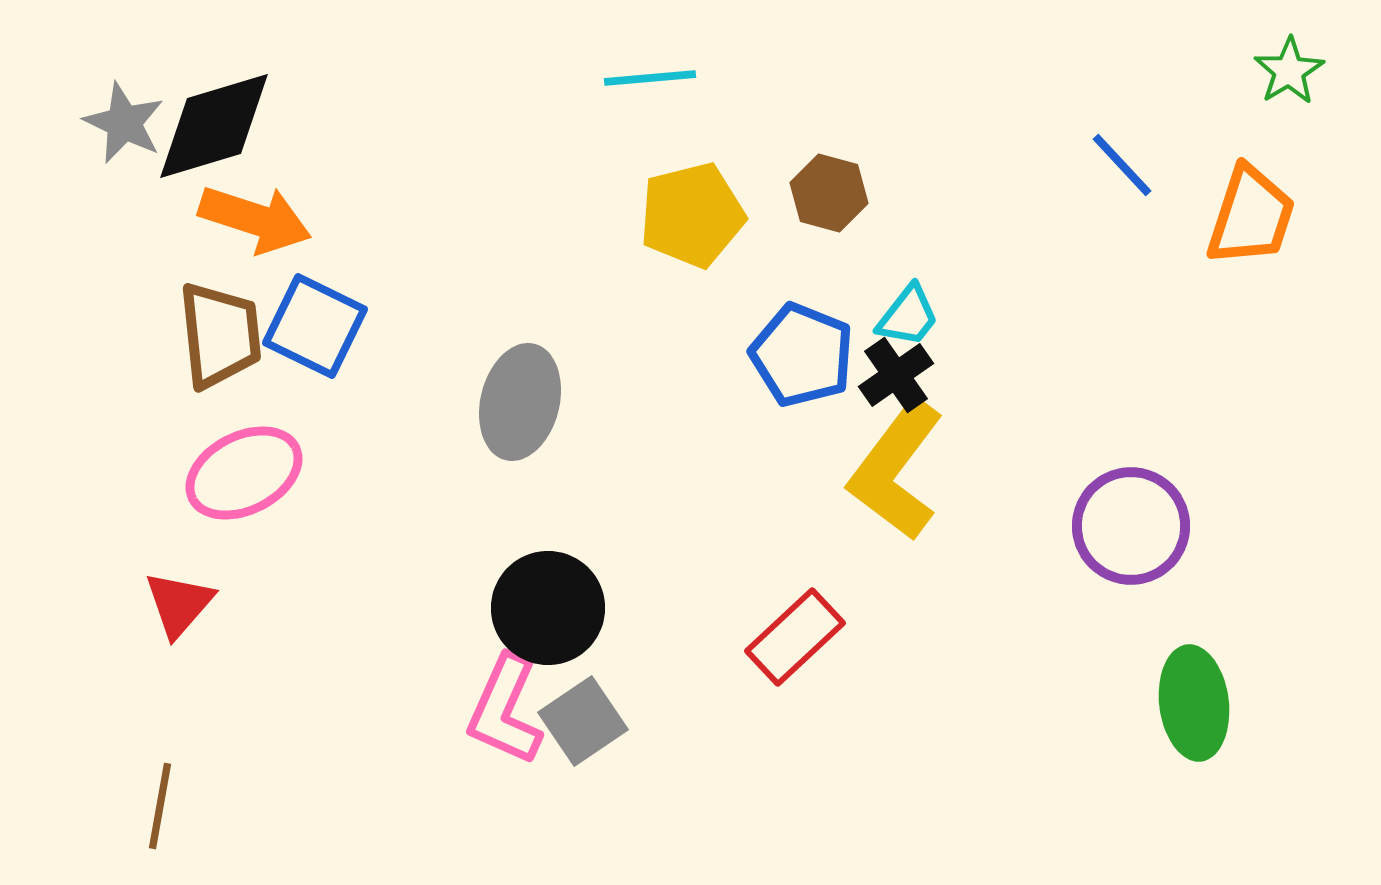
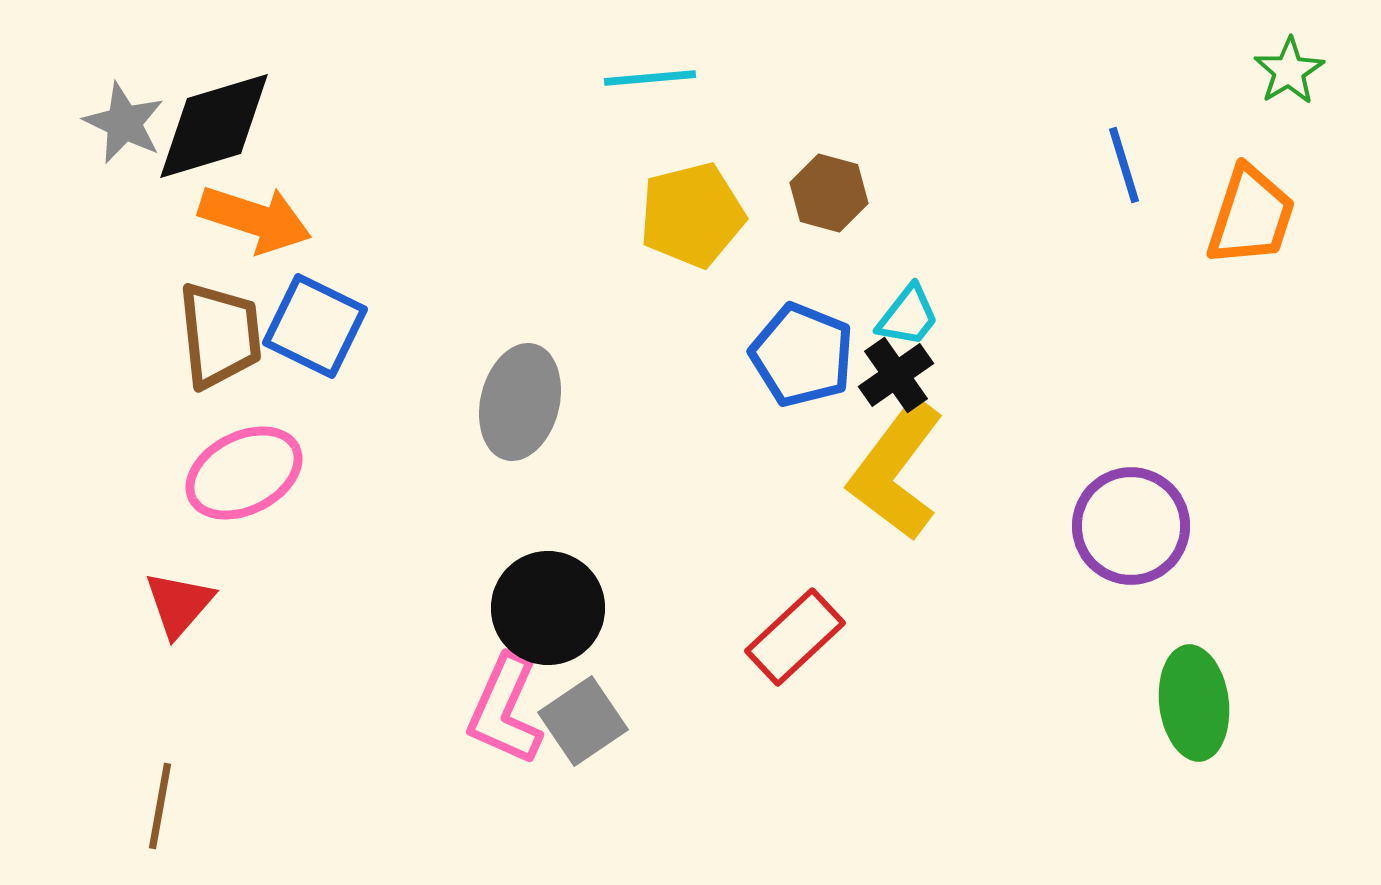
blue line: moved 2 px right; rotated 26 degrees clockwise
